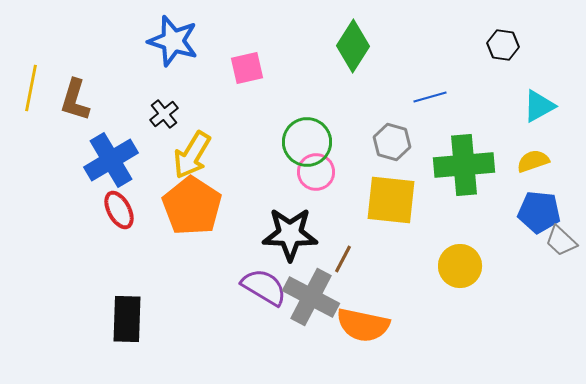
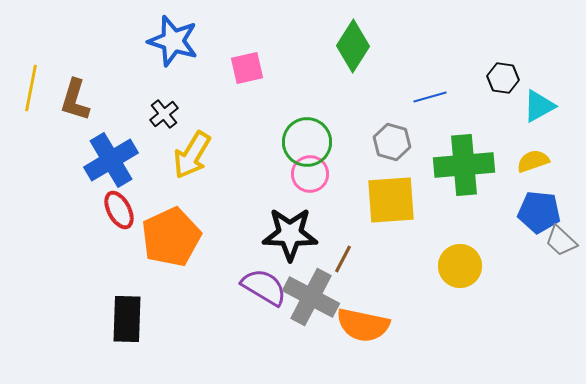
black hexagon: moved 33 px down
pink circle: moved 6 px left, 2 px down
yellow square: rotated 10 degrees counterclockwise
orange pentagon: moved 21 px left, 31 px down; rotated 14 degrees clockwise
